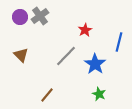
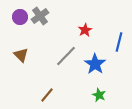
green star: moved 1 px down
